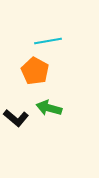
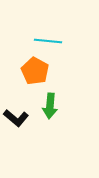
cyan line: rotated 16 degrees clockwise
green arrow: moved 1 px right, 2 px up; rotated 100 degrees counterclockwise
